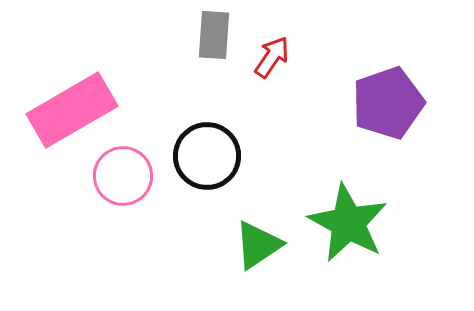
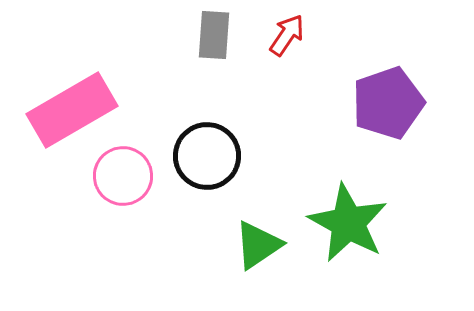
red arrow: moved 15 px right, 22 px up
